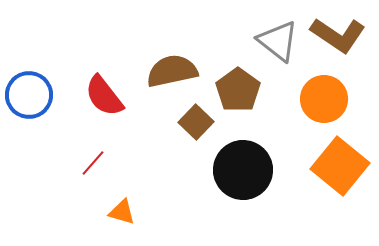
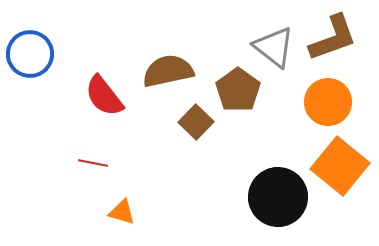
brown L-shape: moved 5 px left, 3 px down; rotated 54 degrees counterclockwise
gray triangle: moved 4 px left, 6 px down
brown semicircle: moved 4 px left
blue circle: moved 1 px right, 41 px up
orange circle: moved 4 px right, 3 px down
red line: rotated 60 degrees clockwise
black circle: moved 35 px right, 27 px down
